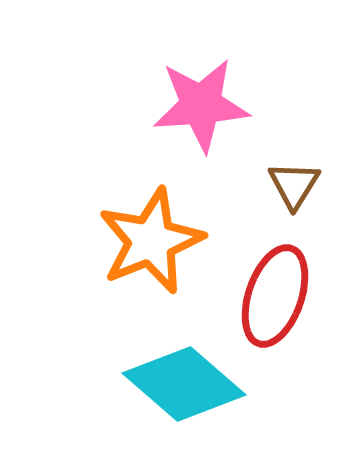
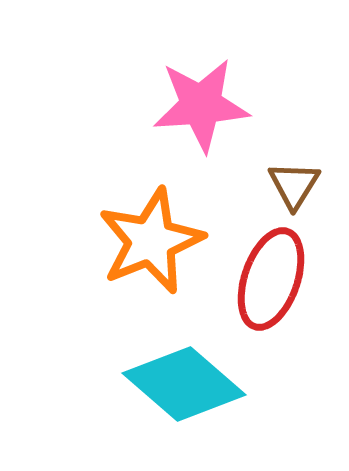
red ellipse: moved 4 px left, 17 px up
